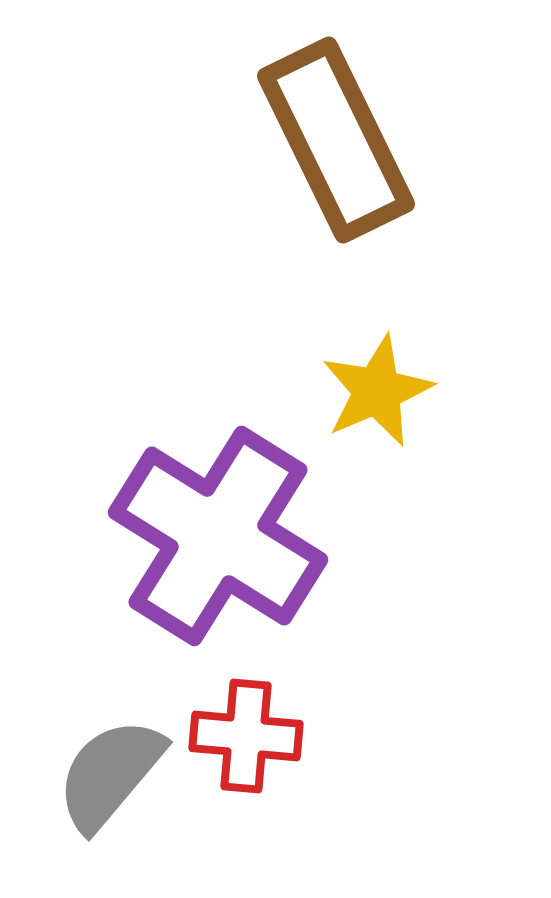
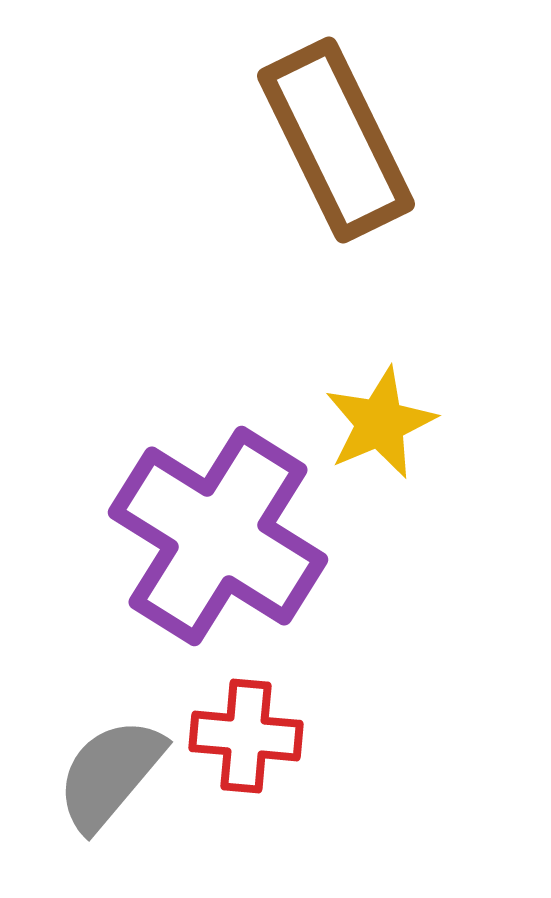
yellow star: moved 3 px right, 32 px down
